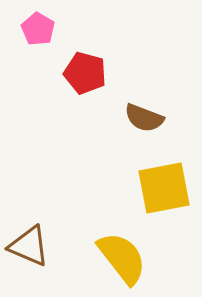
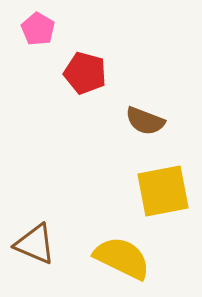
brown semicircle: moved 1 px right, 3 px down
yellow square: moved 1 px left, 3 px down
brown triangle: moved 6 px right, 2 px up
yellow semicircle: rotated 26 degrees counterclockwise
